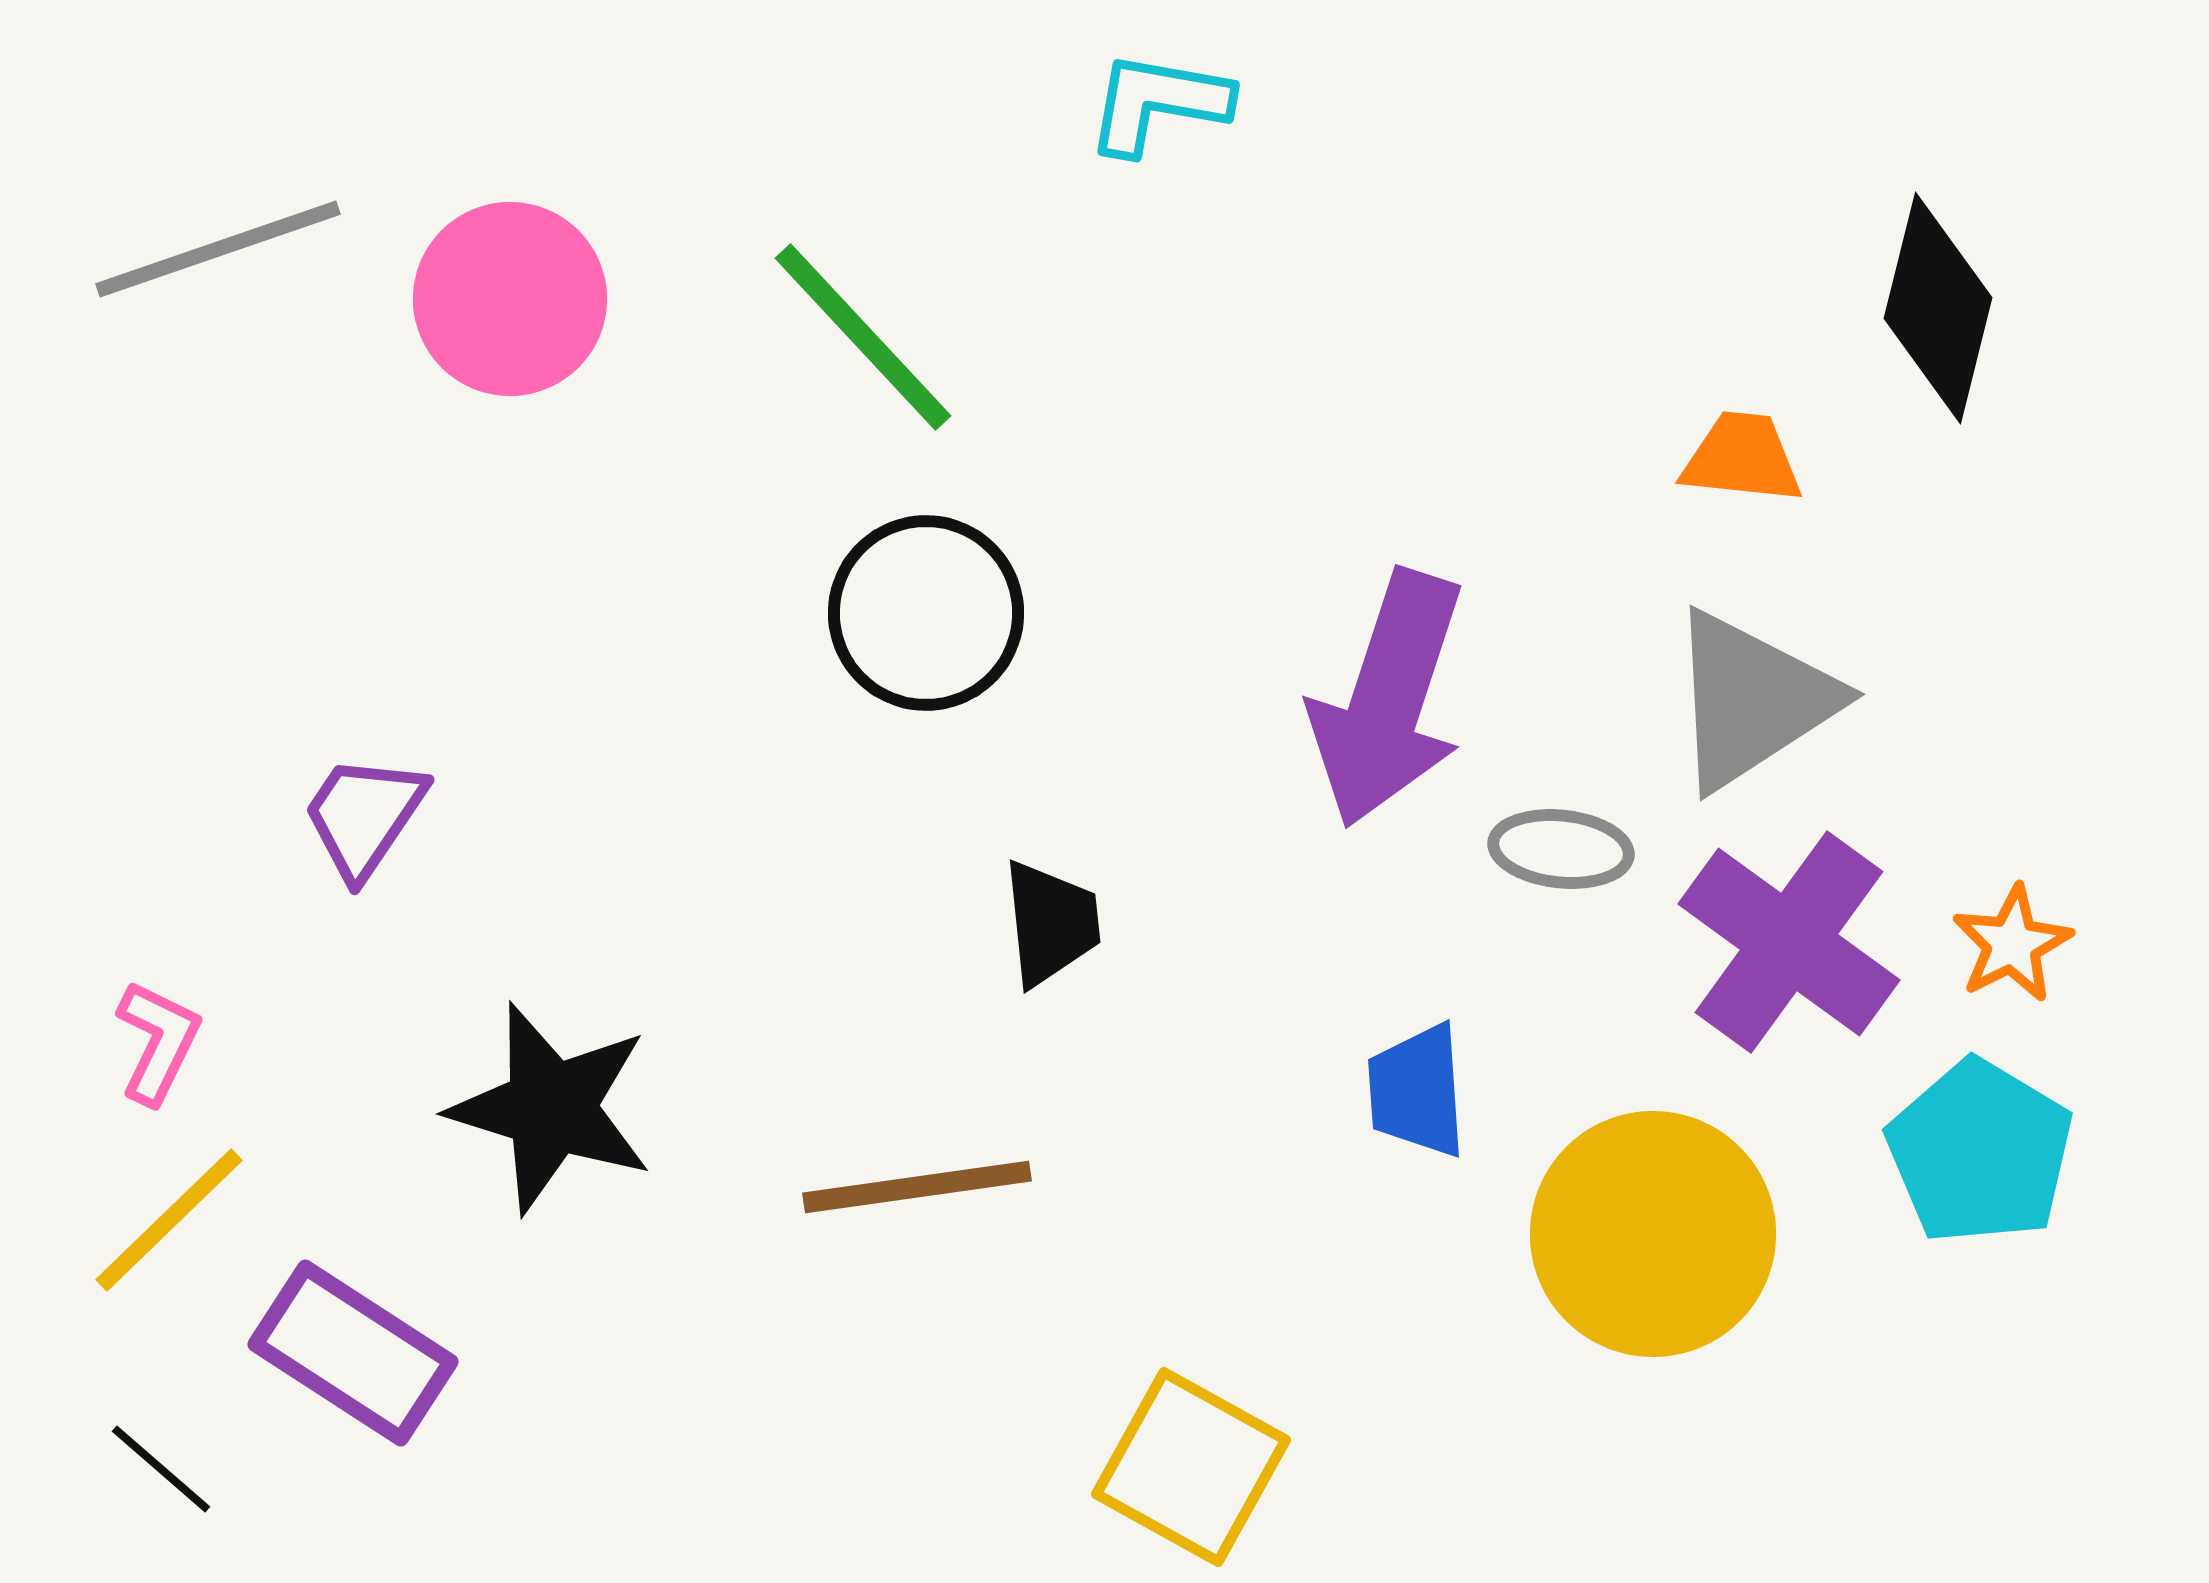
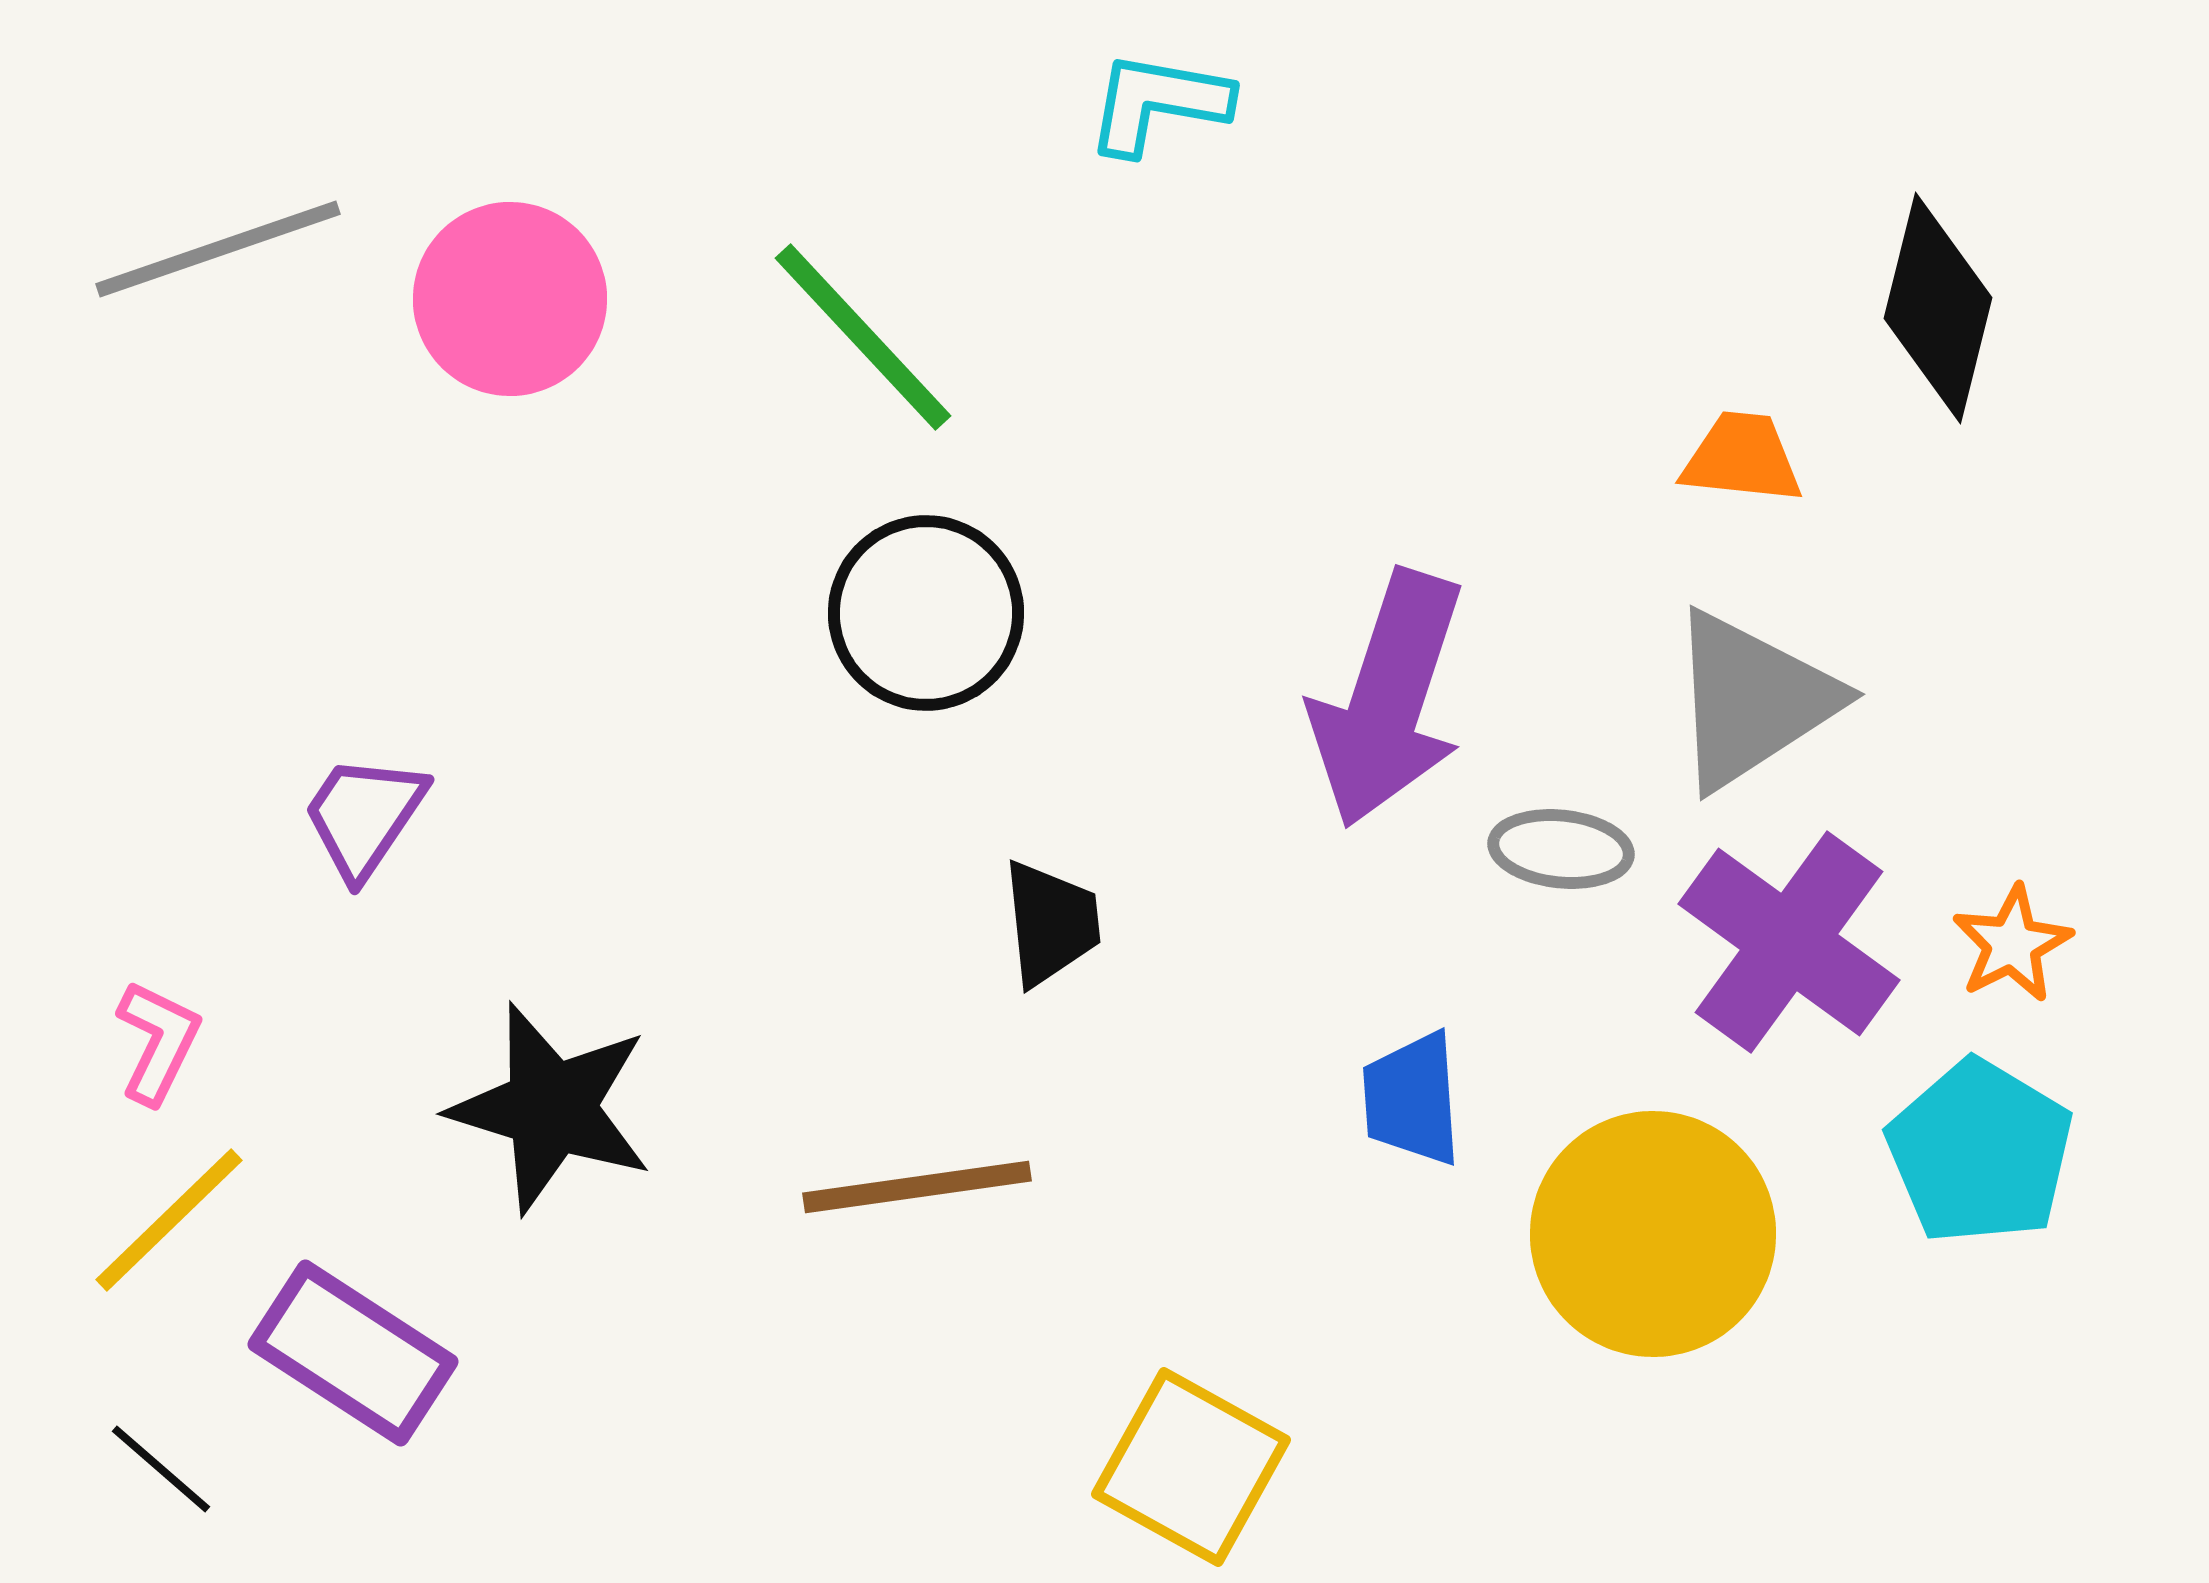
blue trapezoid: moved 5 px left, 8 px down
